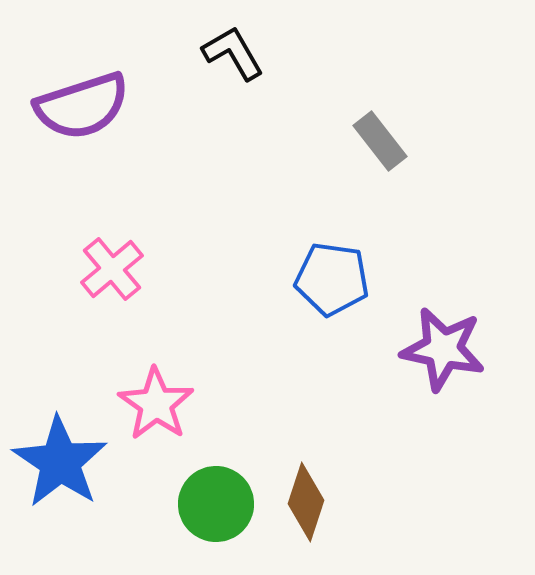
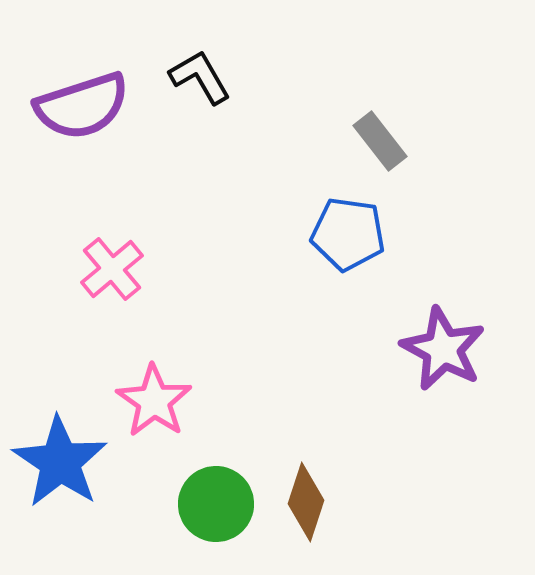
black L-shape: moved 33 px left, 24 px down
blue pentagon: moved 16 px right, 45 px up
purple star: rotated 16 degrees clockwise
pink star: moved 2 px left, 3 px up
